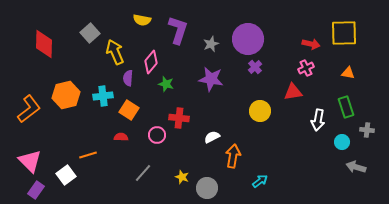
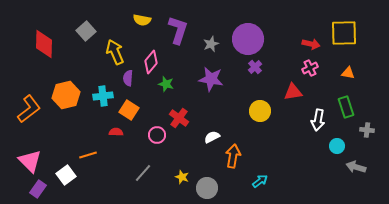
gray square: moved 4 px left, 2 px up
pink cross: moved 4 px right
red cross: rotated 30 degrees clockwise
red semicircle: moved 5 px left, 5 px up
cyan circle: moved 5 px left, 4 px down
purple rectangle: moved 2 px right, 1 px up
